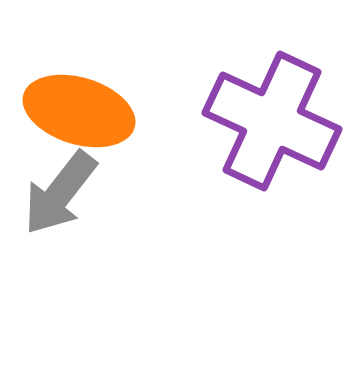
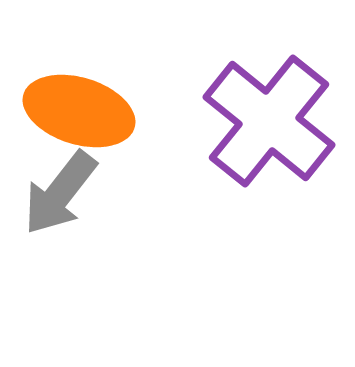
purple cross: moved 3 px left; rotated 14 degrees clockwise
